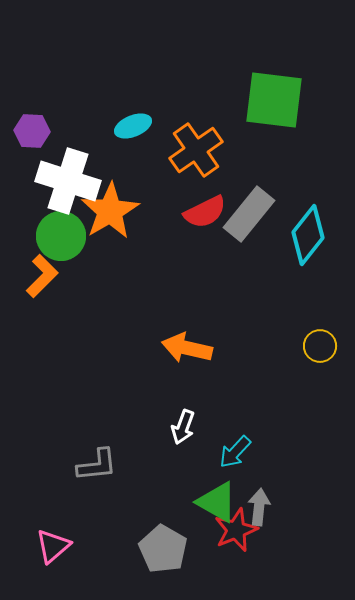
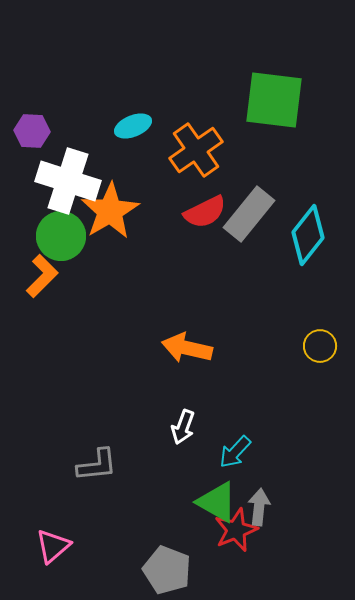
gray pentagon: moved 4 px right, 21 px down; rotated 9 degrees counterclockwise
